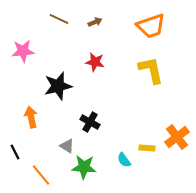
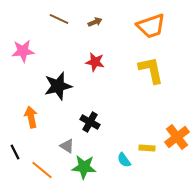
orange line: moved 1 px right, 5 px up; rotated 10 degrees counterclockwise
